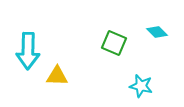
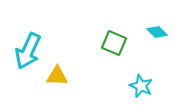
cyan arrow: rotated 24 degrees clockwise
cyan star: rotated 10 degrees clockwise
